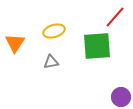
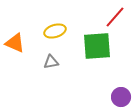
yellow ellipse: moved 1 px right
orange triangle: rotated 40 degrees counterclockwise
